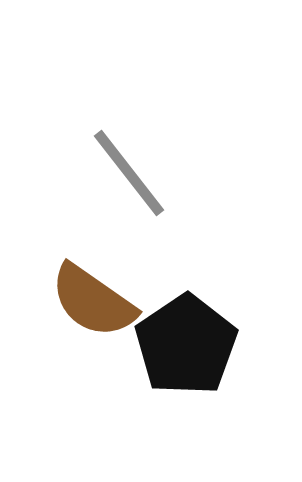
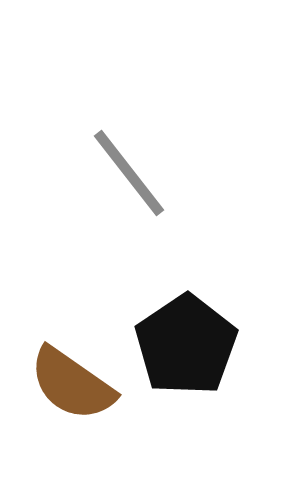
brown semicircle: moved 21 px left, 83 px down
